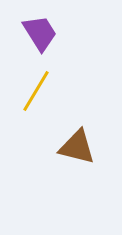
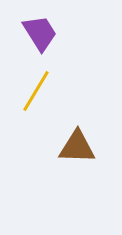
brown triangle: rotated 12 degrees counterclockwise
